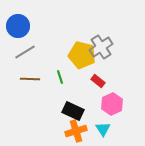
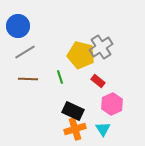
yellow pentagon: moved 1 px left
brown line: moved 2 px left
orange cross: moved 1 px left, 2 px up
